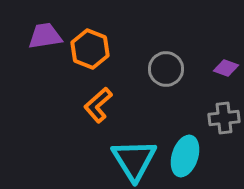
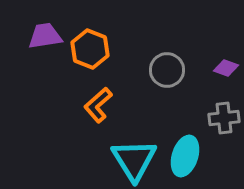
gray circle: moved 1 px right, 1 px down
